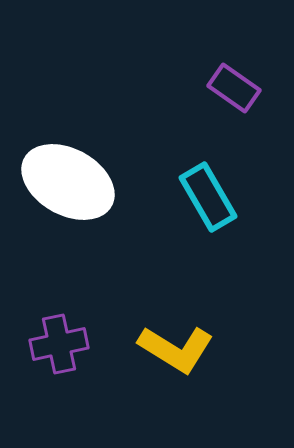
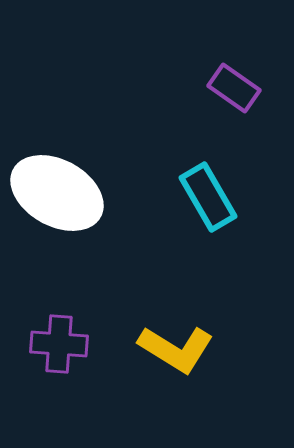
white ellipse: moved 11 px left, 11 px down
purple cross: rotated 16 degrees clockwise
